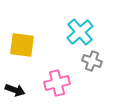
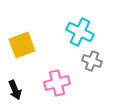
cyan cross: rotated 24 degrees counterclockwise
yellow square: rotated 28 degrees counterclockwise
black arrow: rotated 48 degrees clockwise
